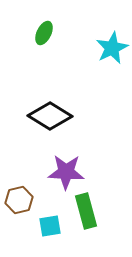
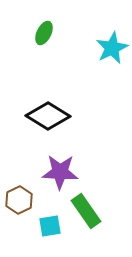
black diamond: moved 2 px left
purple star: moved 6 px left
brown hexagon: rotated 12 degrees counterclockwise
green rectangle: rotated 20 degrees counterclockwise
